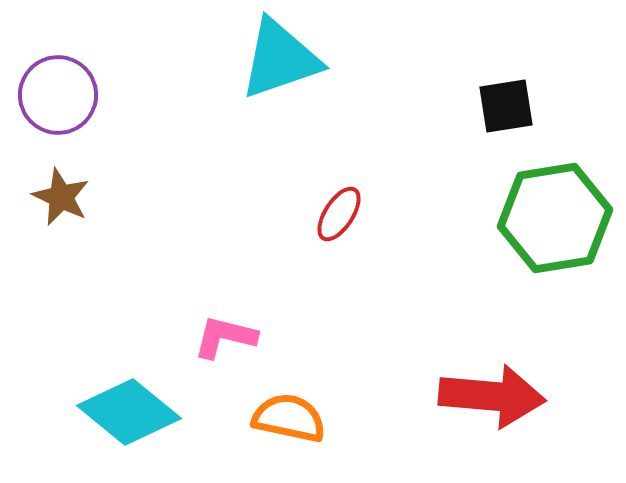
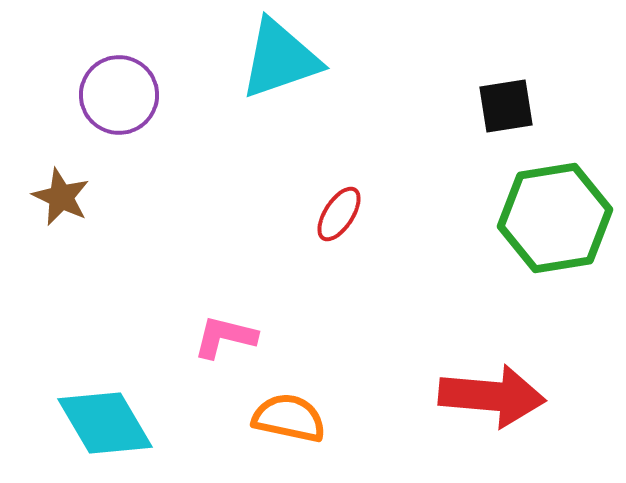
purple circle: moved 61 px right
cyan diamond: moved 24 px left, 11 px down; rotated 20 degrees clockwise
